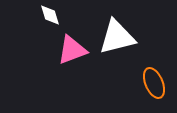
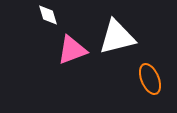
white diamond: moved 2 px left
orange ellipse: moved 4 px left, 4 px up
